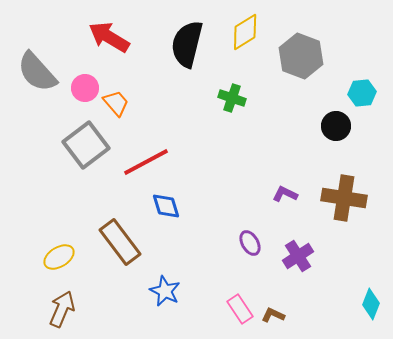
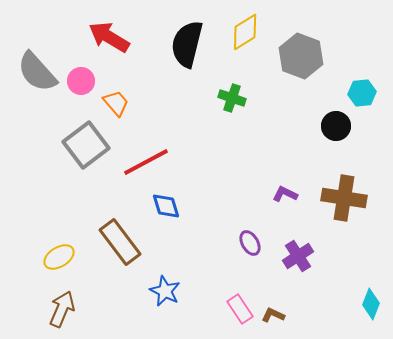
pink circle: moved 4 px left, 7 px up
